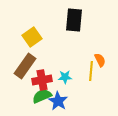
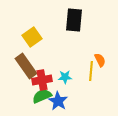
brown rectangle: moved 1 px right; rotated 70 degrees counterclockwise
